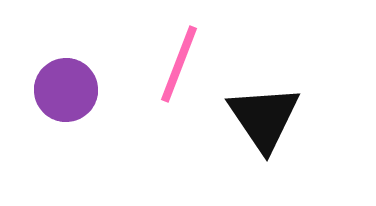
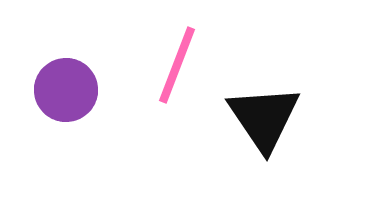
pink line: moved 2 px left, 1 px down
